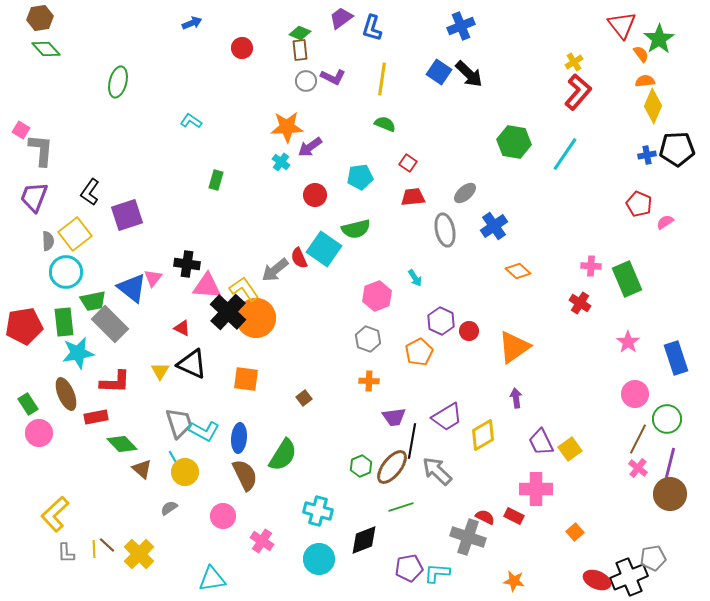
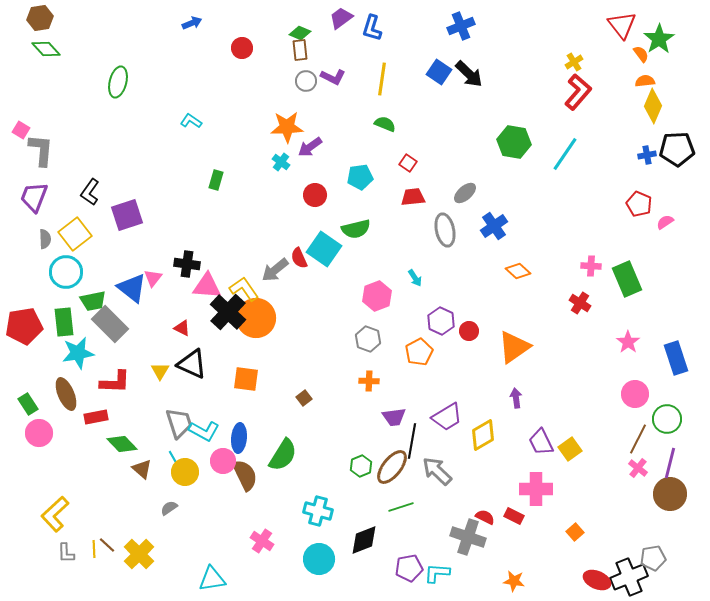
gray semicircle at (48, 241): moved 3 px left, 2 px up
pink circle at (223, 516): moved 55 px up
